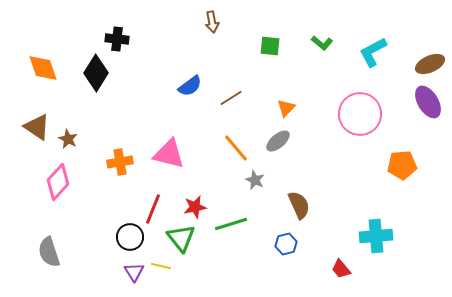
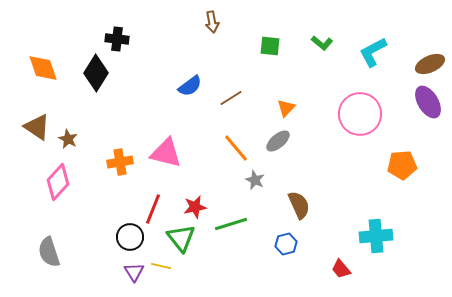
pink triangle: moved 3 px left, 1 px up
